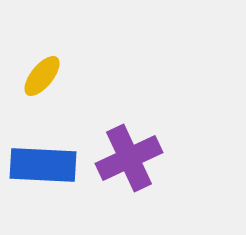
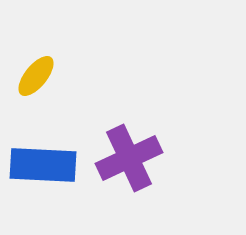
yellow ellipse: moved 6 px left
